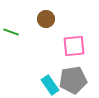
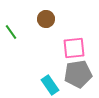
green line: rotated 35 degrees clockwise
pink square: moved 2 px down
gray pentagon: moved 5 px right, 6 px up
